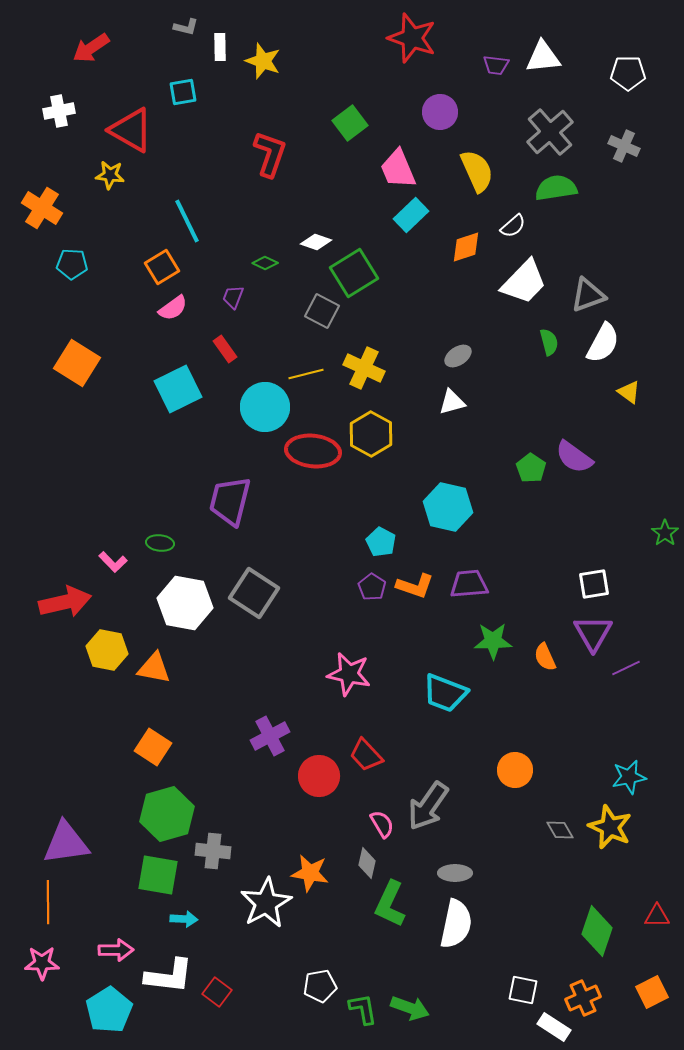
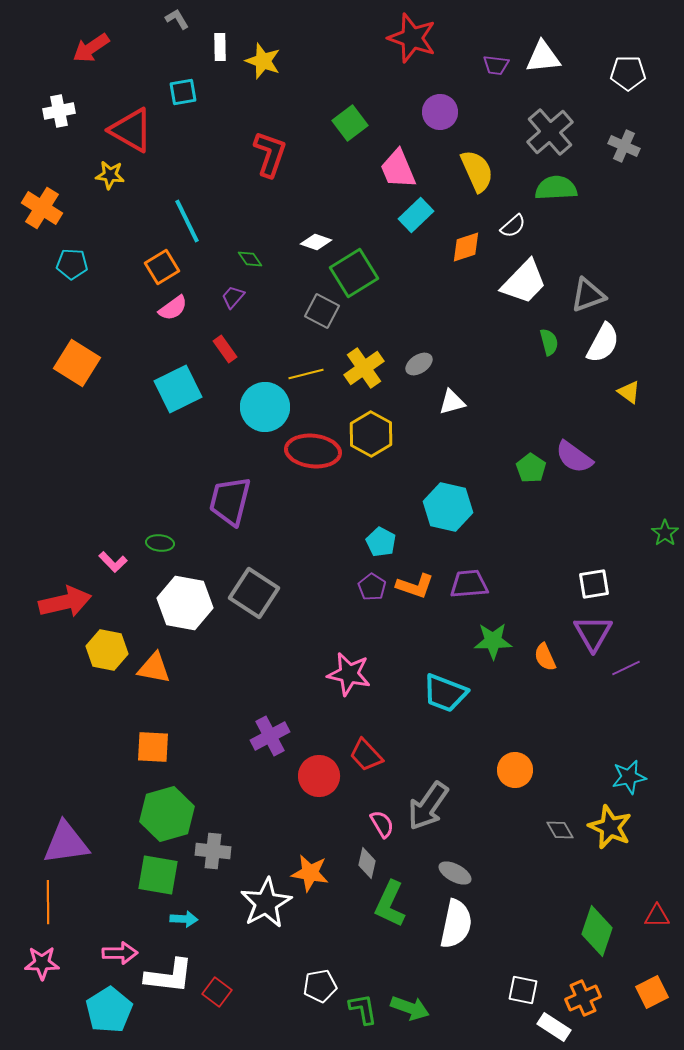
gray L-shape at (186, 27): moved 9 px left, 8 px up; rotated 135 degrees counterclockwise
green semicircle at (556, 188): rotated 6 degrees clockwise
cyan rectangle at (411, 215): moved 5 px right
green diamond at (265, 263): moved 15 px left, 4 px up; rotated 30 degrees clockwise
purple trapezoid at (233, 297): rotated 20 degrees clockwise
gray ellipse at (458, 356): moved 39 px left, 8 px down
yellow cross at (364, 368): rotated 30 degrees clockwise
orange square at (153, 747): rotated 30 degrees counterclockwise
gray ellipse at (455, 873): rotated 28 degrees clockwise
pink arrow at (116, 950): moved 4 px right, 3 px down
